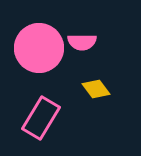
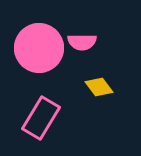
yellow diamond: moved 3 px right, 2 px up
